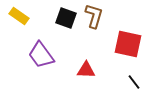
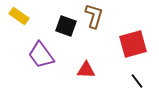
black square: moved 8 px down
red square: moved 5 px right; rotated 28 degrees counterclockwise
black line: moved 3 px right, 1 px up
